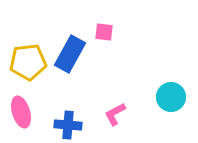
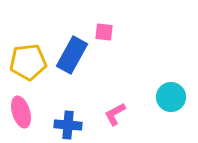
blue rectangle: moved 2 px right, 1 px down
